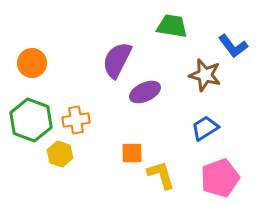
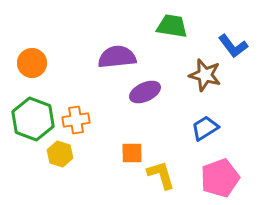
purple semicircle: moved 3 px up; rotated 57 degrees clockwise
green hexagon: moved 2 px right, 1 px up
